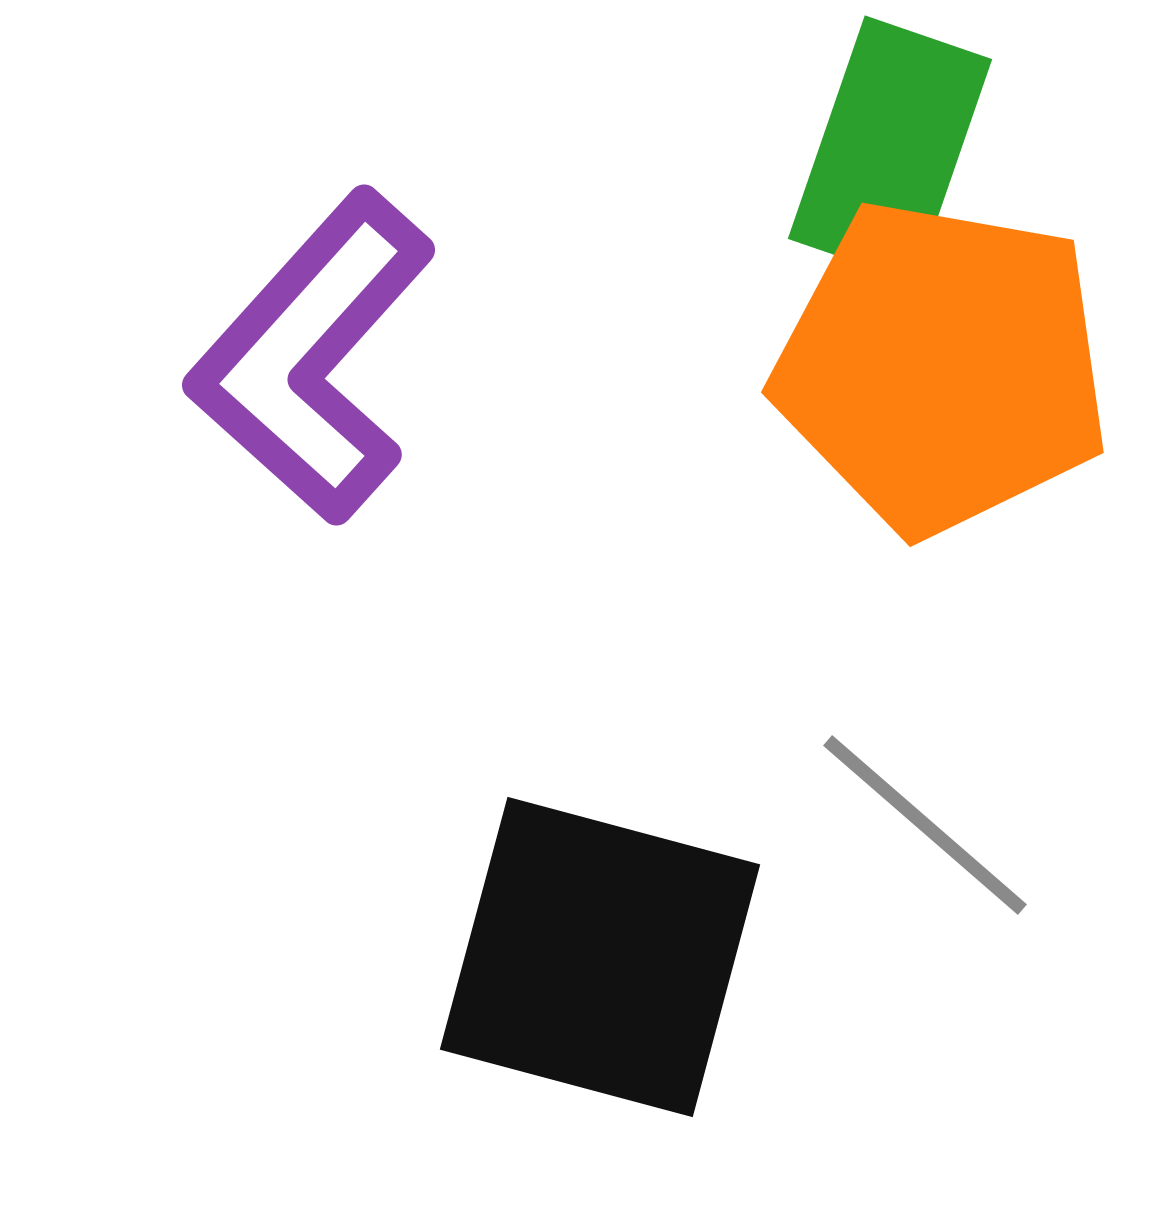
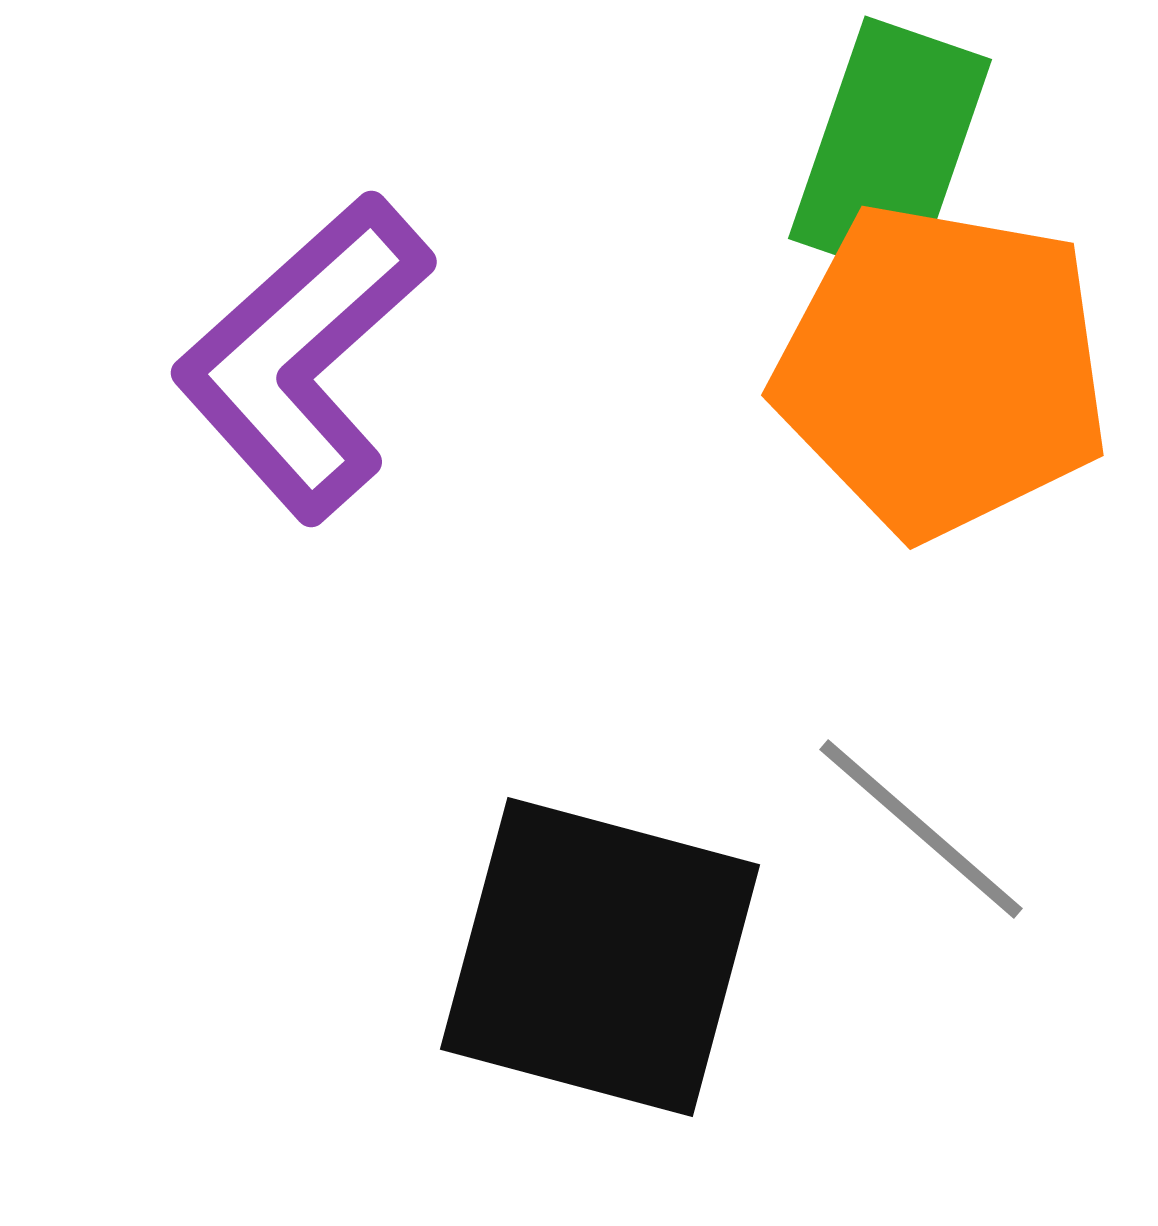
purple L-shape: moved 9 px left; rotated 6 degrees clockwise
orange pentagon: moved 3 px down
gray line: moved 4 px left, 4 px down
